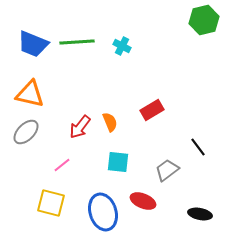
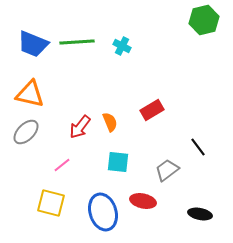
red ellipse: rotated 10 degrees counterclockwise
